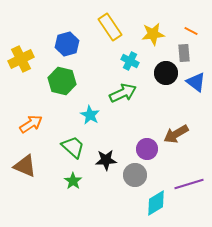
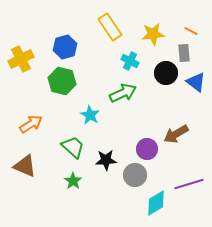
blue hexagon: moved 2 px left, 3 px down
